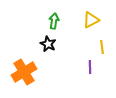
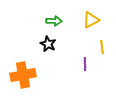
green arrow: rotated 84 degrees clockwise
purple line: moved 5 px left, 3 px up
orange cross: moved 1 px left, 3 px down; rotated 20 degrees clockwise
